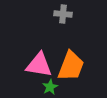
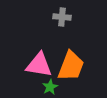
gray cross: moved 1 px left, 3 px down
